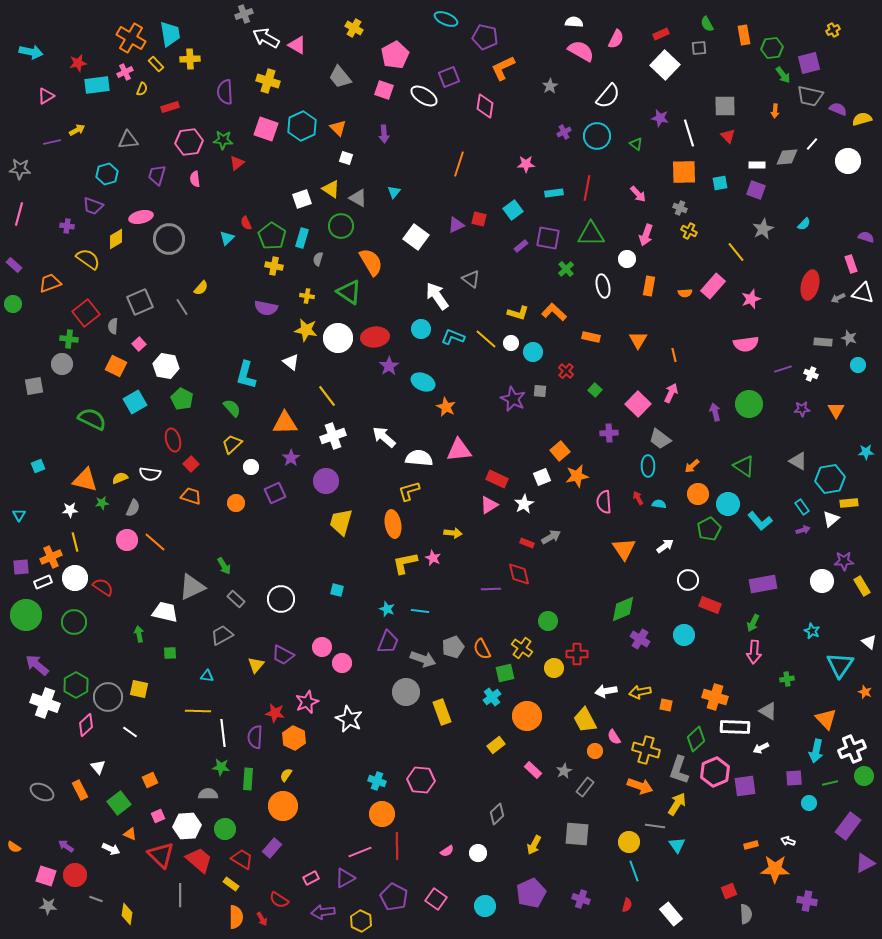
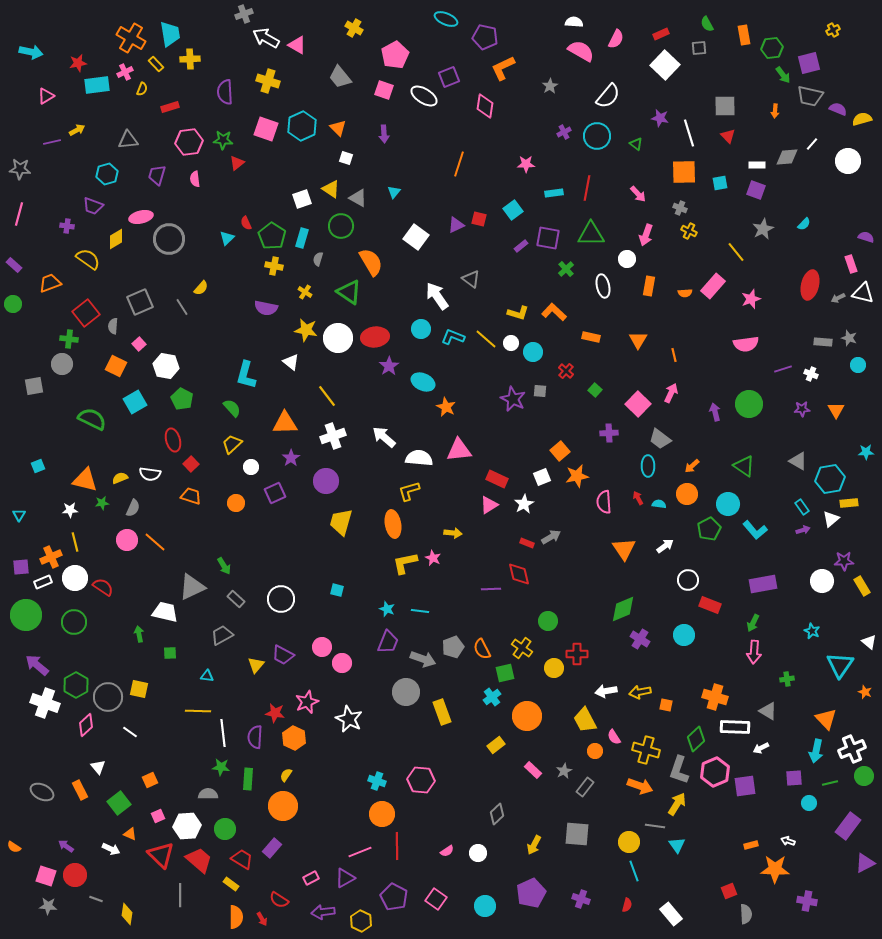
yellow cross at (307, 296): moved 2 px left, 4 px up; rotated 24 degrees clockwise
orange circle at (698, 494): moved 11 px left
cyan L-shape at (760, 521): moved 5 px left, 9 px down
